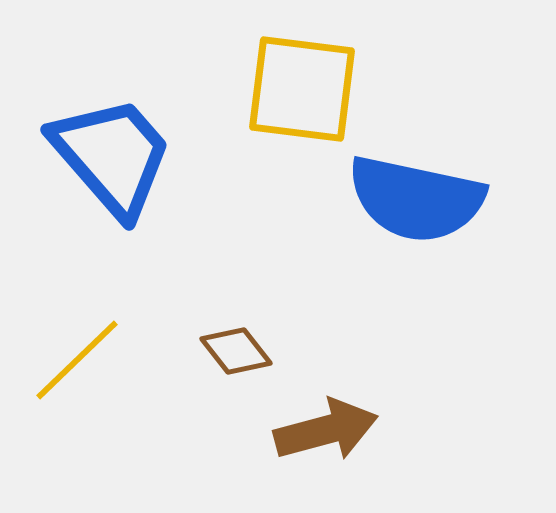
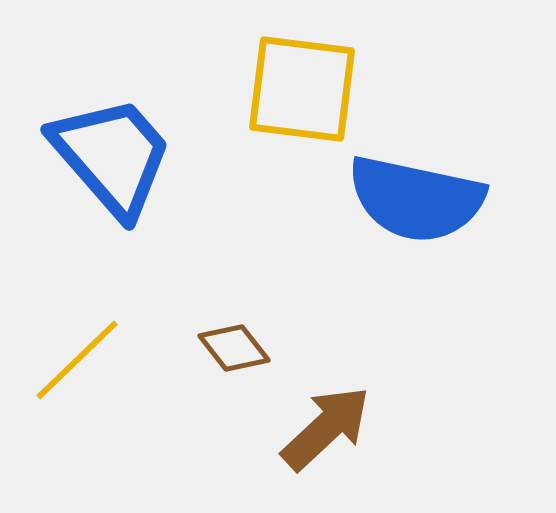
brown diamond: moved 2 px left, 3 px up
brown arrow: moved 2 px up; rotated 28 degrees counterclockwise
